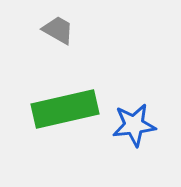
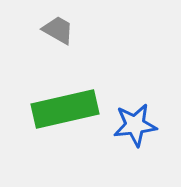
blue star: moved 1 px right
